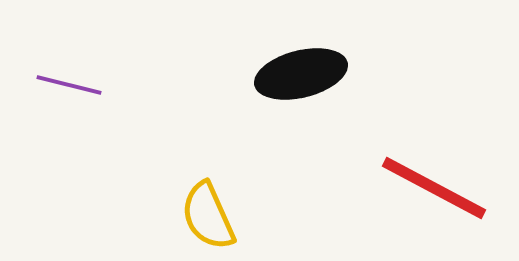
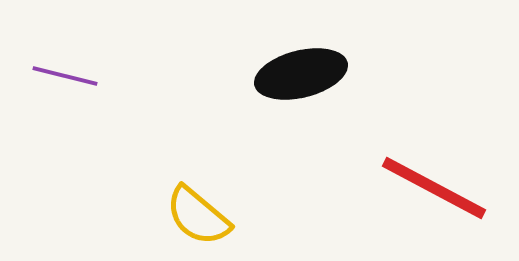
purple line: moved 4 px left, 9 px up
yellow semicircle: moved 10 px left; rotated 26 degrees counterclockwise
